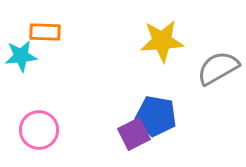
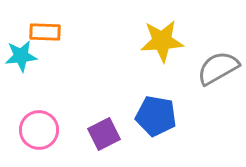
purple square: moved 30 px left
